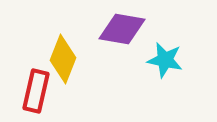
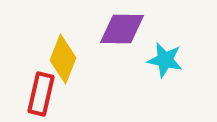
purple diamond: rotated 9 degrees counterclockwise
red rectangle: moved 5 px right, 3 px down
